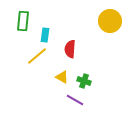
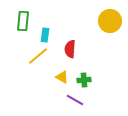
yellow line: moved 1 px right
green cross: moved 1 px up; rotated 24 degrees counterclockwise
